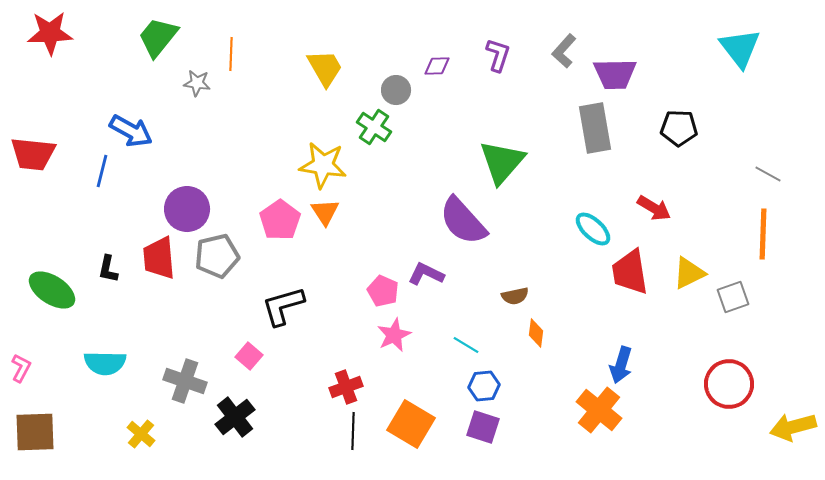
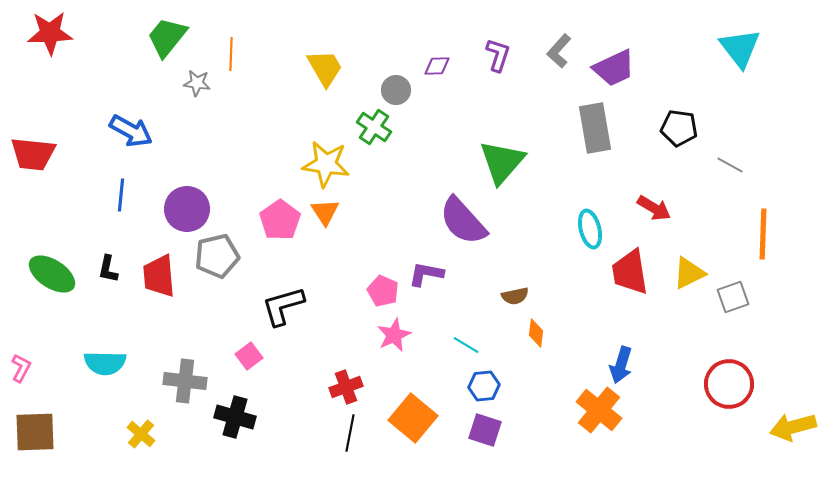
green trapezoid at (158, 37): moved 9 px right
gray L-shape at (564, 51): moved 5 px left
purple trapezoid at (615, 74): moved 1 px left, 6 px up; rotated 24 degrees counterclockwise
black pentagon at (679, 128): rotated 6 degrees clockwise
yellow star at (323, 165): moved 3 px right, 1 px up
blue line at (102, 171): moved 19 px right, 24 px down; rotated 8 degrees counterclockwise
gray line at (768, 174): moved 38 px left, 9 px up
cyan ellipse at (593, 229): moved 3 px left; rotated 33 degrees clockwise
red trapezoid at (159, 258): moved 18 px down
purple L-shape at (426, 274): rotated 15 degrees counterclockwise
green ellipse at (52, 290): moved 16 px up
pink square at (249, 356): rotated 12 degrees clockwise
gray cross at (185, 381): rotated 12 degrees counterclockwise
black cross at (235, 417): rotated 36 degrees counterclockwise
orange square at (411, 424): moved 2 px right, 6 px up; rotated 9 degrees clockwise
purple square at (483, 427): moved 2 px right, 3 px down
black line at (353, 431): moved 3 px left, 2 px down; rotated 9 degrees clockwise
